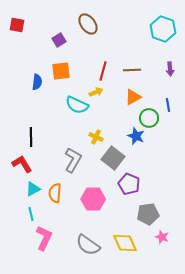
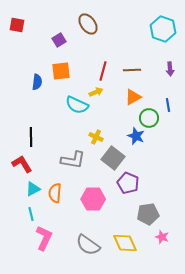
gray L-shape: rotated 70 degrees clockwise
purple pentagon: moved 1 px left, 1 px up
